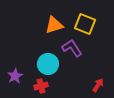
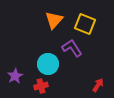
orange triangle: moved 5 px up; rotated 30 degrees counterclockwise
